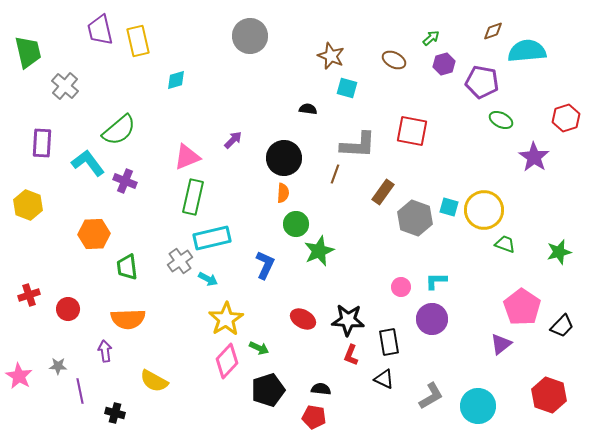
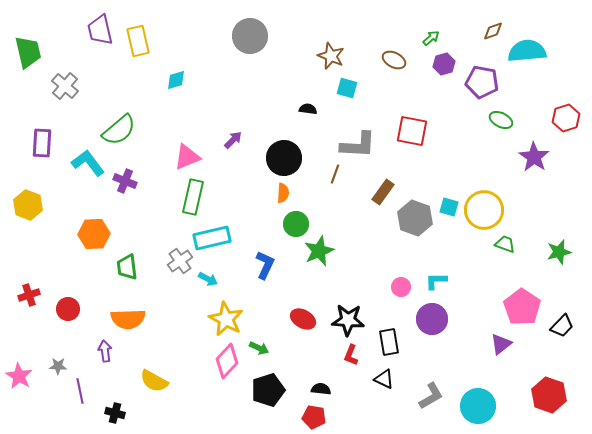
yellow star at (226, 319): rotated 12 degrees counterclockwise
